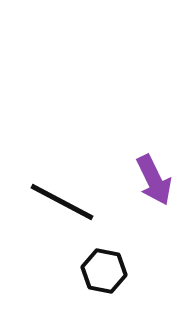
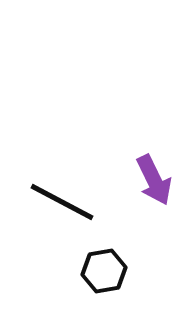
black hexagon: rotated 21 degrees counterclockwise
